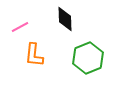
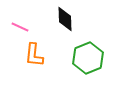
pink line: rotated 54 degrees clockwise
